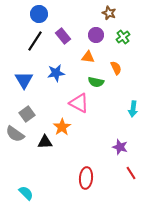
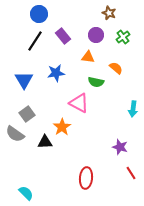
orange semicircle: rotated 24 degrees counterclockwise
